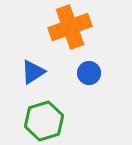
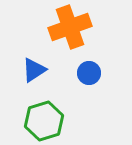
blue triangle: moved 1 px right, 2 px up
